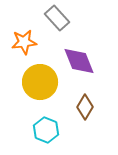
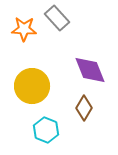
orange star: moved 13 px up; rotated 10 degrees clockwise
purple diamond: moved 11 px right, 9 px down
yellow circle: moved 8 px left, 4 px down
brown diamond: moved 1 px left, 1 px down
